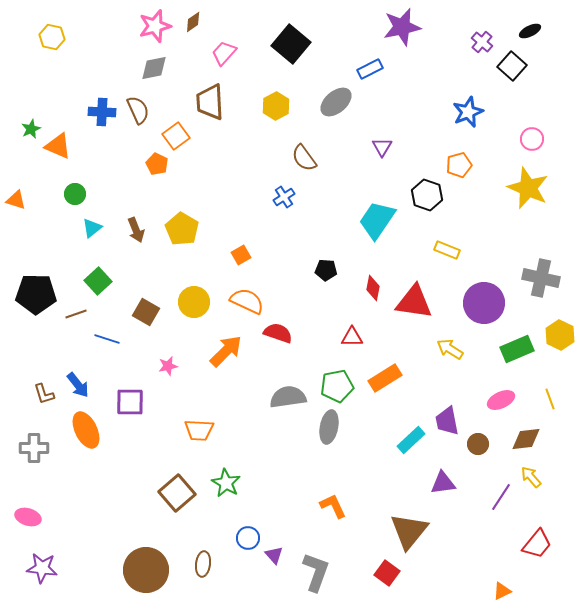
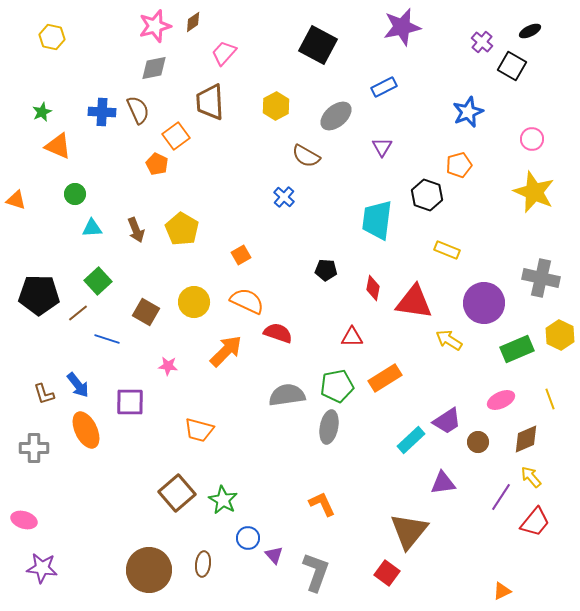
black square at (291, 44): moved 27 px right, 1 px down; rotated 12 degrees counterclockwise
black square at (512, 66): rotated 12 degrees counterclockwise
blue rectangle at (370, 69): moved 14 px right, 18 px down
gray ellipse at (336, 102): moved 14 px down
green star at (31, 129): moved 11 px right, 17 px up
brown semicircle at (304, 158): moved 2 px right, 2 px up; rotated 24 degrees counterclockwise
yellow star at (528, 188): moved 6 px right, 4 px down
blue cross at (284, 197): rotated 15 degrees counterclockwise
cyan trapezoid at (377, 220): rotated 27 degrees counterclockwise
cyan triangle at (92, 228): rotated 35 degrees clockwise
black pentagon at (36, 294): moved 3 px right, 1 px down
brown line at (76, 314): moved 2 px right, 1 px up; rotated 20 degrees counterclockwise
yellow arrow at (450, 349): moved 1 px left, 9 px up
pink star at (168, 366): rotated 18 degrees clockwise
gray semicircle at (288, 397): moved 1 px left, 2 px up
purple trapezoid at (447, 421): rotated 112 degrees counterclockwise
orange trapezoid at (199, 430): rotated 12 degrees clockwise
brown diamond at (526, 439): rotated 16 degrees counterclockwise
brown circle at (478, 444): moved 2 px up
green star at (226, 483): moved 3 px left, 17 px down
orange L-shape at (333, 506): moved 11 px left, 2 px up
pink ellipse at (28, 517): moved 4 px left, 3 px down
red trapezoid at (537, 544): moved 2 px left, 22 px up
brown circle at (146, 570): moved 3 px right
